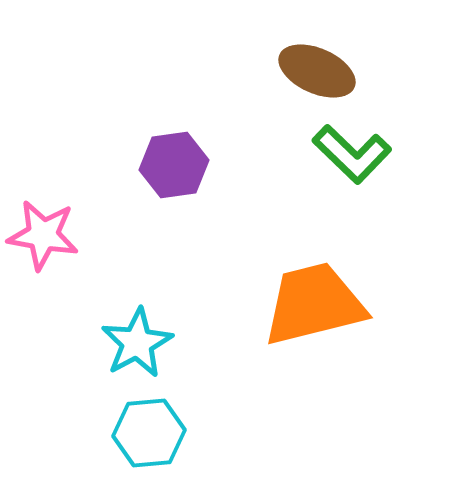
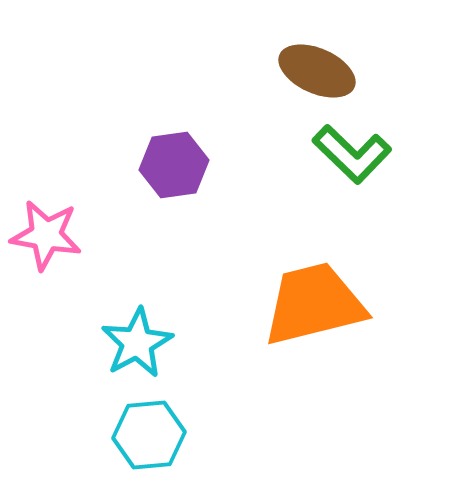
pink star: moved 3 px right
cyan hexagon: moved 2 px down
